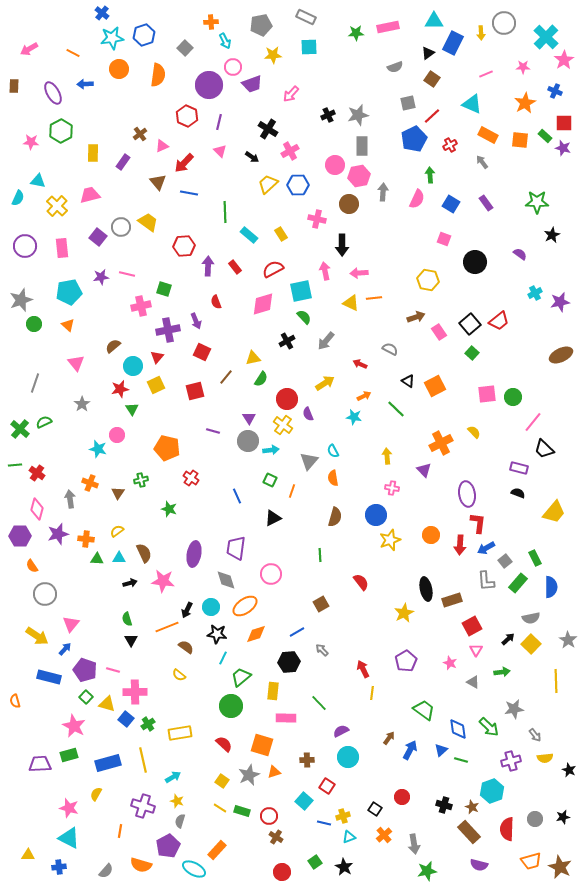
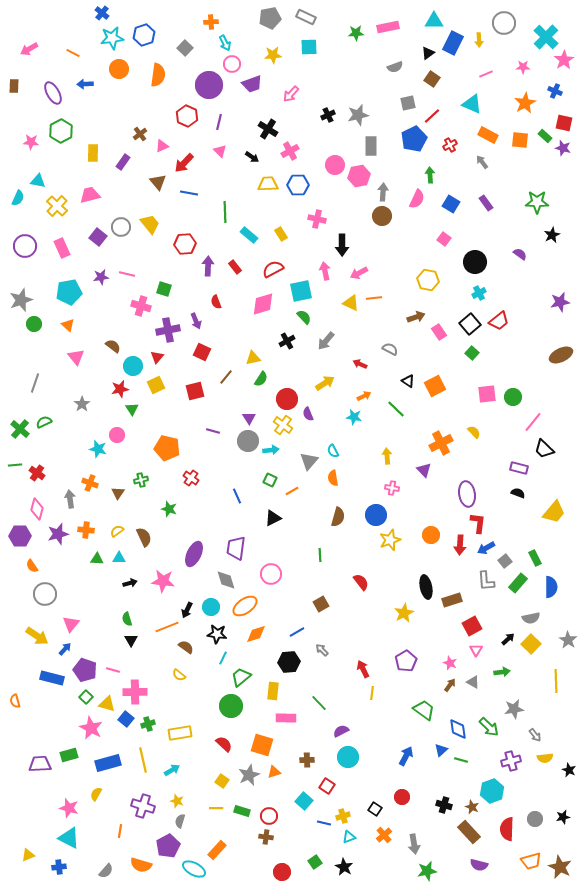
gray pentagon at (261, 25): moved 9 px right, 7 px up
yellow arrow at (481, 33): moved 2 px left, 7 px down
cyan arrow at (225, 41): moved 2 px down
pink circle at (233, 67): moved 1 px left, 3 px up
red square at (564, 123): rotated 12 degrees clockwise
gray rectangle at (362, 146): moved 9 px right
yellow trapezoid at (268, 184): rotated 40 degrees clockwise
brown circle at (349, 204): moved 33 px right, 12 px down
yellow trapezoid at (148, 222): moved 2 px right, 2 px down; rotated 15 degrees clockwise
pink square at (444, 239): rotated 16 degrees clockwise
red hexagon at (184, 246): moved 1 px right, 2 px up
pink rectangle at (62, 248): rotated 18 degrees counterclockwise
pink arrow at (359, 273): rotated 24 degrees counterclockwise
cyan cross at (535, 293): moved 56 px left
pink cross at (141, 306): rotated 30 degrees clockwise
brown semicircle at (113, 346): rotated 77 degrees clockwise
pink triangle at (76, 363): moved 6 px up
orange line at (292, 491): rotated 40 degrees clockwise
brown semicircle at (335, 517): moved 3 px right
orange cross at (86, 539): moved 9 px up
brown semicircle at (144, 553): moved 16 px up
purple ellipse at (194, 554): rotated 15 degrees clockwise
black ellipse at (426, 589): moved 2 px up
blue rectangle at (49, 677): moved 3 px right, 1 px down
green cross at (148, 724): rotated 16 degrees clockwise
pink star at (74, 726): moved 17 px right, 2 px down
brown arrow at (389, 738): moved 61 px right, 53 px up
blue arrow at (410, 750): moved 4 px left, 6 px down
cyan arrow at (173, 777): moved 1 px left, 7 px up
yellow line at (220, 808): moved 4 px left; rotated 32 degrees counterclockwise
brown cross at (276, 837): moved 10 px left; rotated 24 degrees counterclockwise
yellow triangle at (28, 855): rotated 24 degrees counterclockwise
